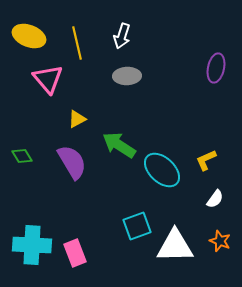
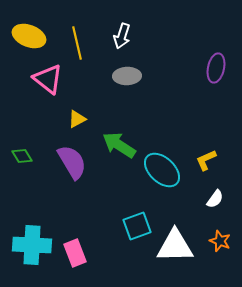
pink triangle: rotated 12 degrees counterclockwise
